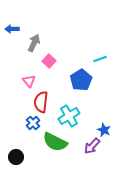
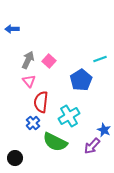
gray arrow: moved 6 px left, 17 px down
black circle: moved 1 px left, 1 px down
